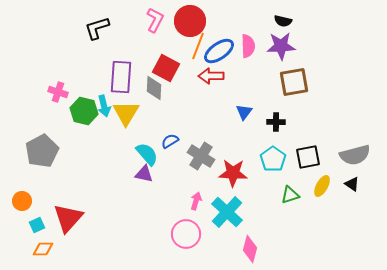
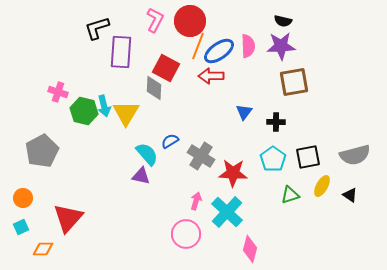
purple rectangle: moved 25 px up
purple triangle: moved 3 px left, 2 px down
black triangle: moved 2 px left, 11 px down
orange circle: moved 1 px right, 3 px up
cyan square: moved 16 px left, 2 px down
